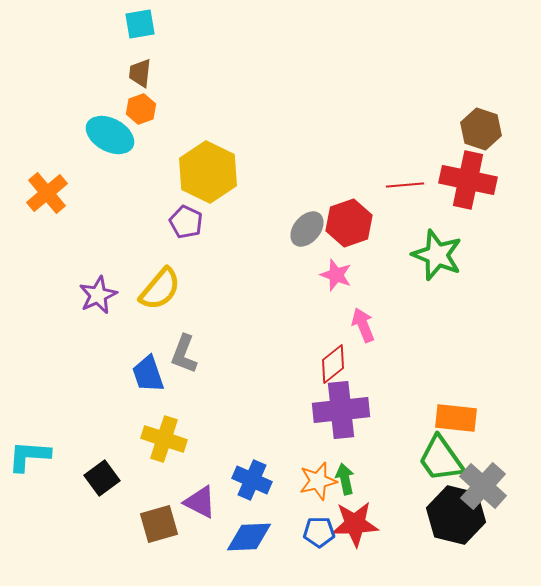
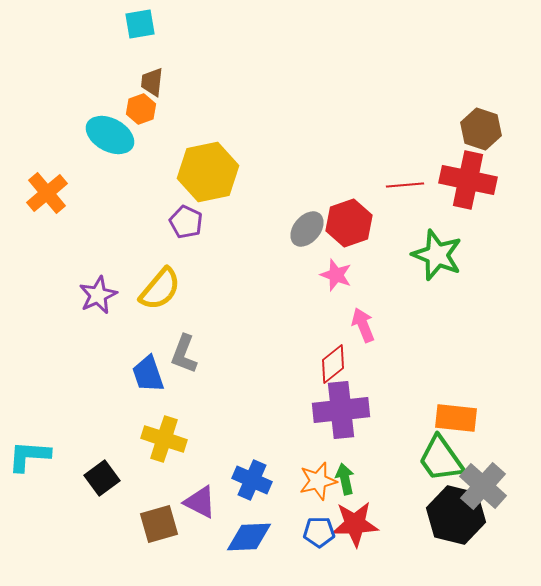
brown trapezoid: moved 12 px right, 9 px down
yellow hexagon: rotated 22 degrees clockwise
